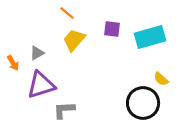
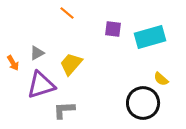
purple square: moved 1 px right
yellow trapezoid: moved 3 px left, 24 px down
